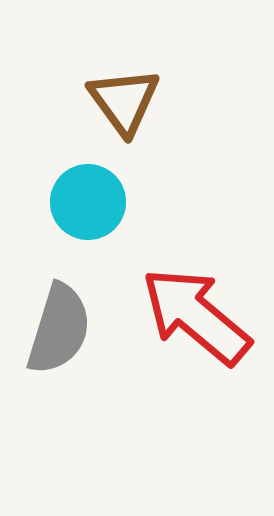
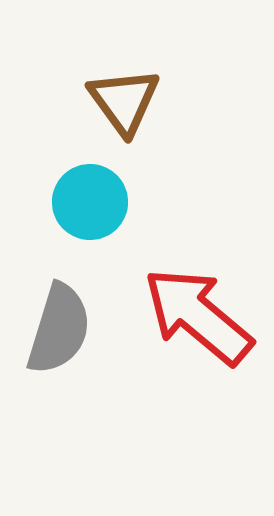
cyan circle: moved 2 px right
red arrow: moved 2 px right
